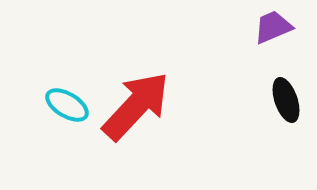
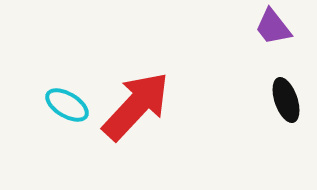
purple trapezoid: rotated 105 degrees counterclockwise
